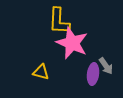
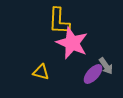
purple ellipse: rotated 35 degrees clockwise
